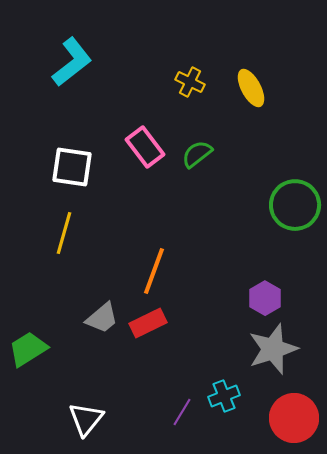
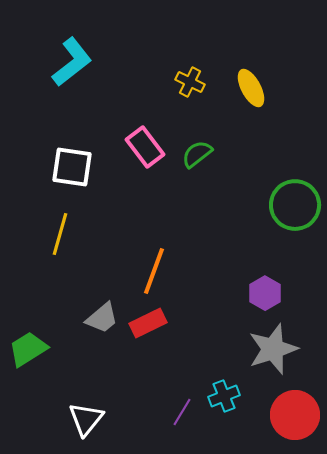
yellow line: moved 4 px left, 1 px down
purple hexagon: moved 5 px up
red circle: moved 1 px right, 3 px up
